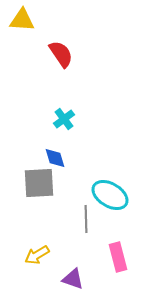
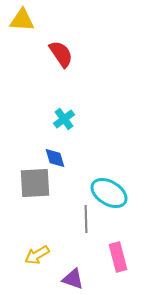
gray square: moved 4 px left
cyan ellipse: moved 1 px left, 2 px up
